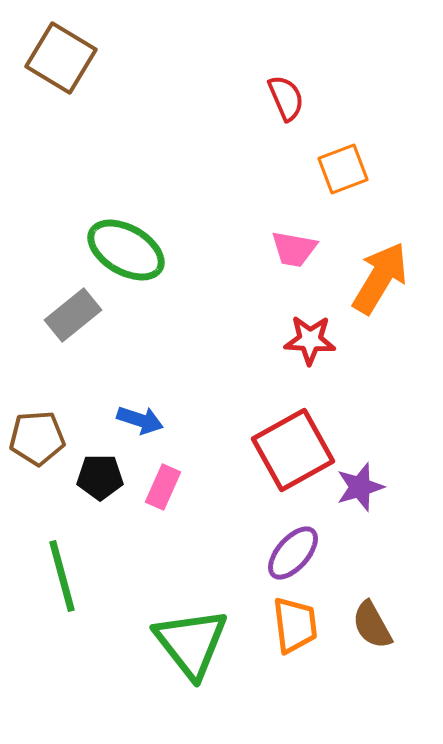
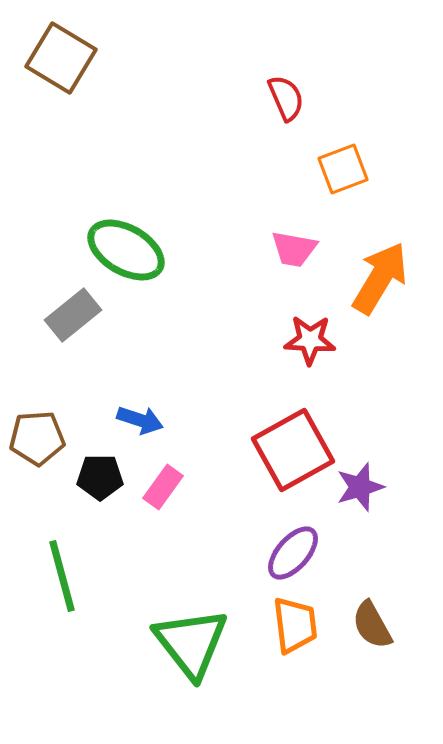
pink rectangle: rotated 12 degrees clockwise
